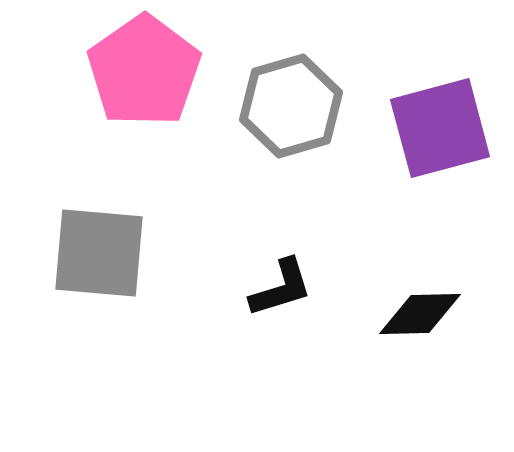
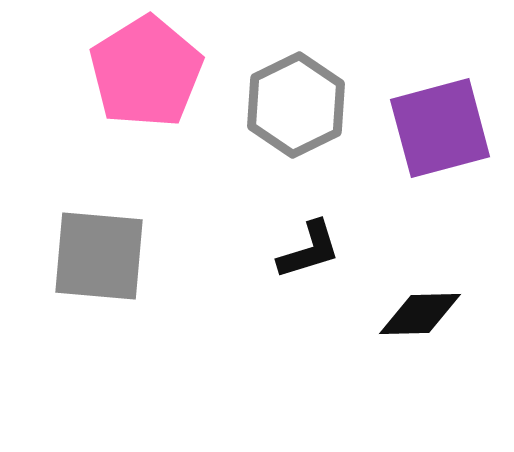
pink pentagon: moved 2 px right, 1 px down; rotated 3 degrees clockwise
gray hexagon: moved 5 px right, 1 px up; rotated 10 degrees counterclockwise
gray square: moved 3 px down
black L-shape: moved 28 px right, 38 px up
